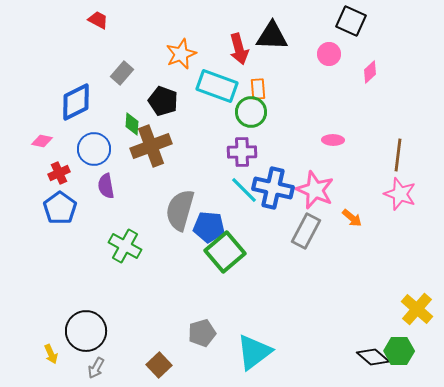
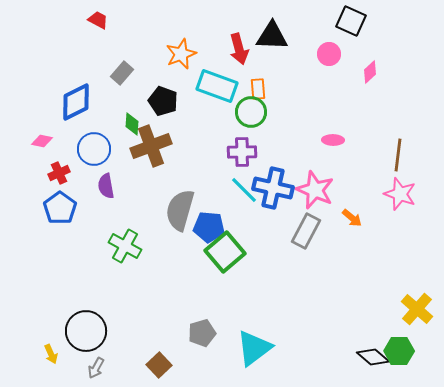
cyan triangle at (254, 352): moved 4 px up
